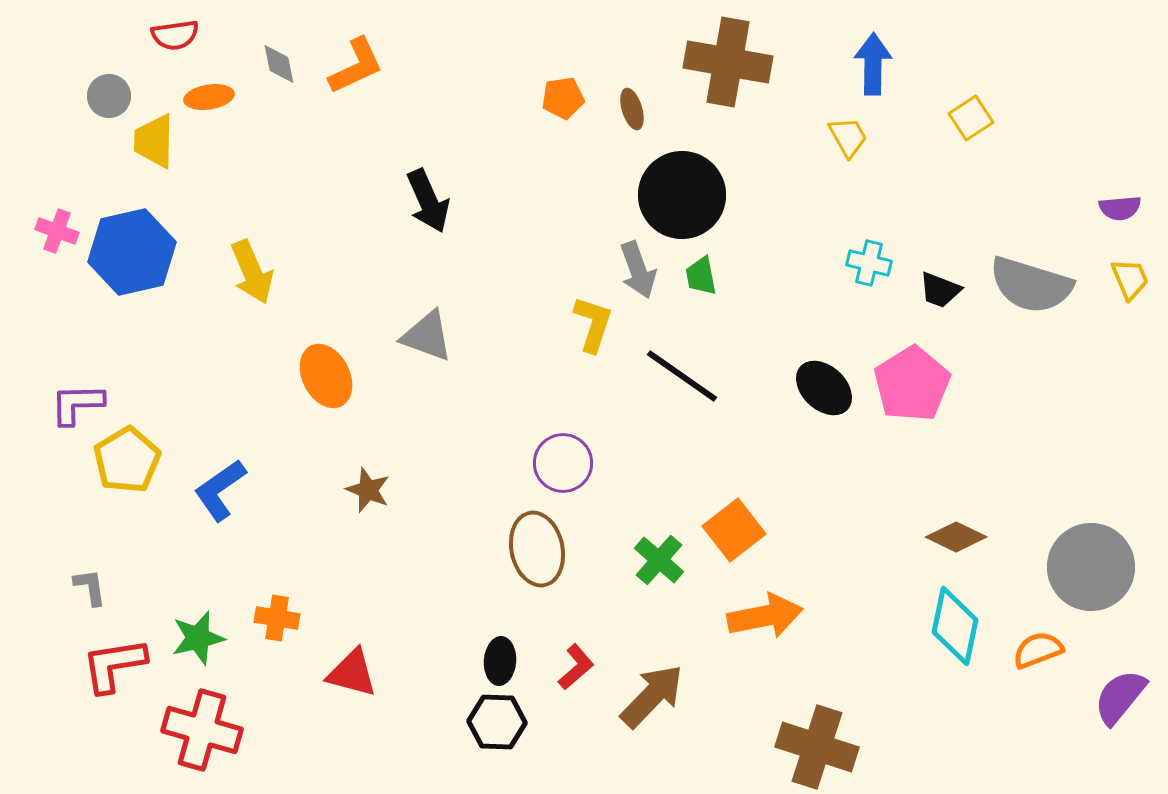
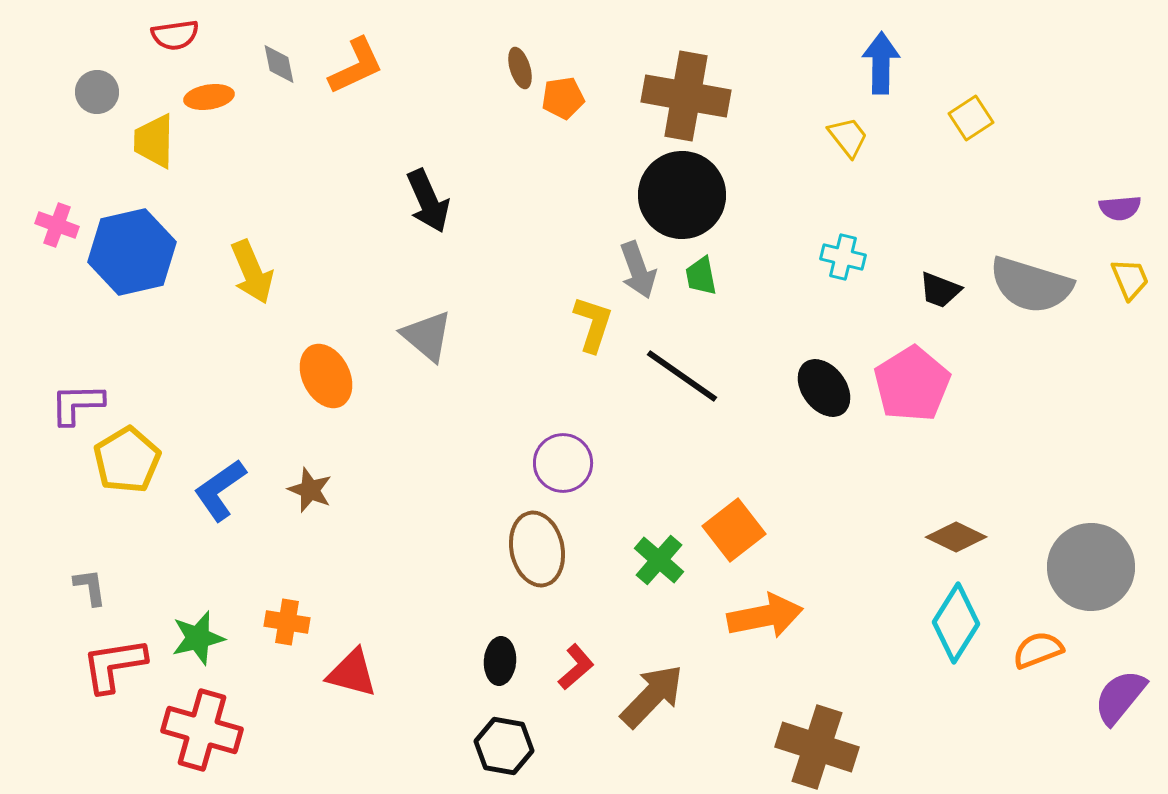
brown cross at (728, 62): moved 42 px left, 34 px down
blue arrow at (873, 64): moved 8 px right, 1 px up
gray circle at (109, 96): moved 12 px left, 4 px up
brown ellipse at (632, 109): moved 112 px left, 41 px up
yellow trapezoid at (848, 137): rotated 9 degrees counterclockwise
pink cross at (57, 231): moved 6 px up
cyan cross at (869, 263): moved 26 px left, 6 px up
gray triangle at (427, 336): rotated 20 degrees clockwise
black ellipse at (824, 388): rotated 10 degrees clockwise
brown star at (368, 490): moved 58 px left
orange cross at (277, 618): moved 10 px right, 4 px down
cyan diamond at (955, 626): moved 1 px right, 3 px up; rotated 20 degrees clockwise
black hexagon at (497, 722): moved 7 px right, 24 px down; rotated 8 degrees clockwise
